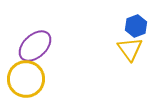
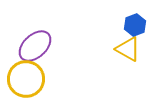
blue hexagon: moved 1 px left, 1 px up
yellow triangle: moved 2 px left; rotated 24 degrees counterclockwise
